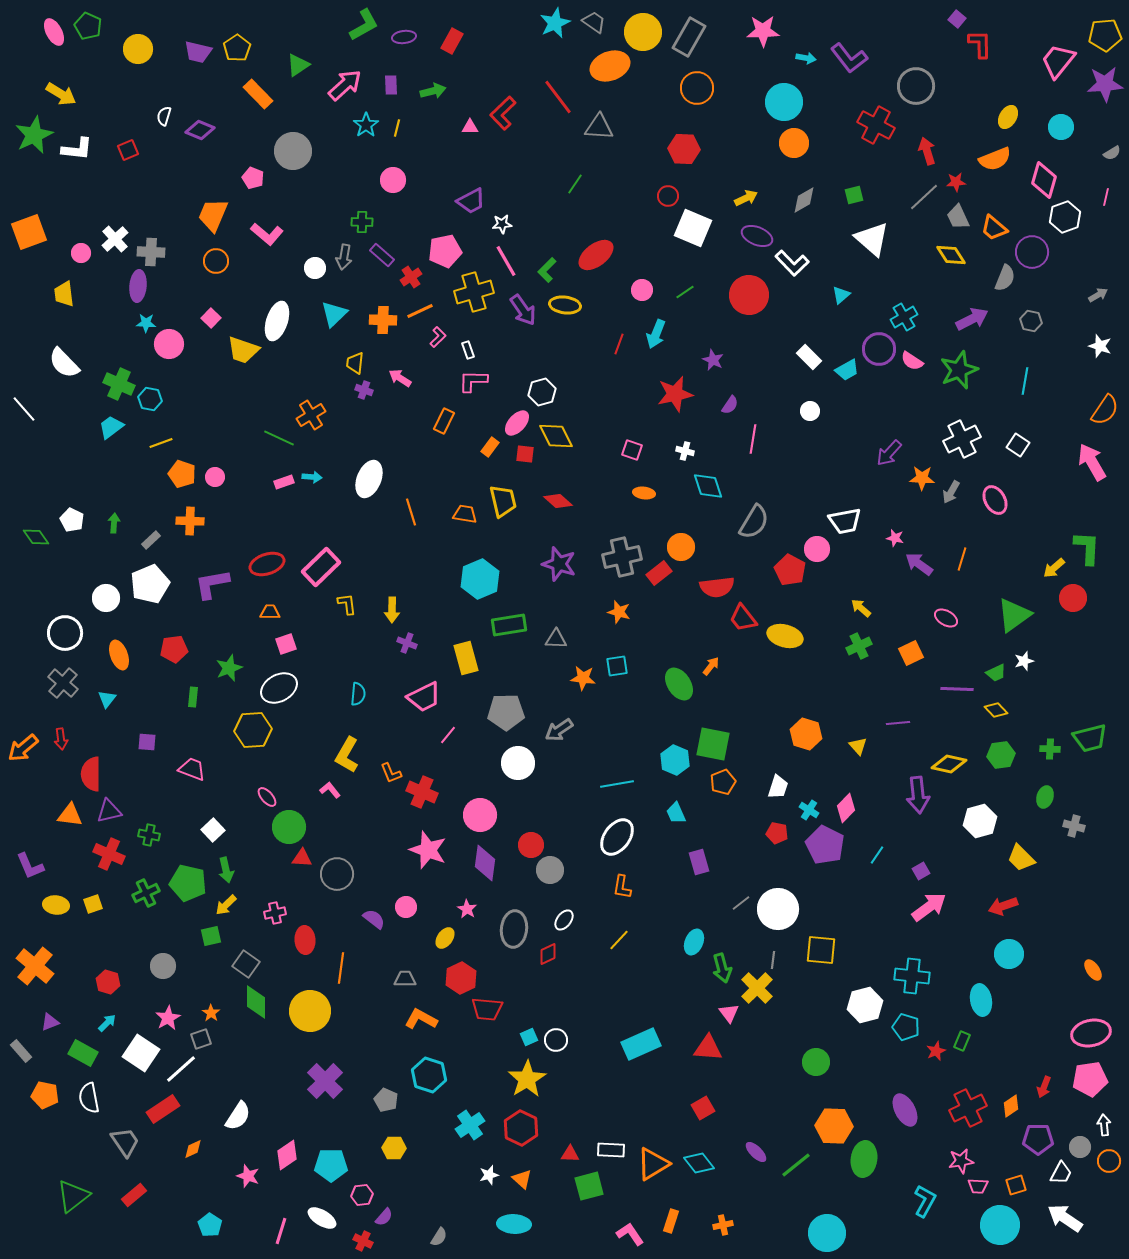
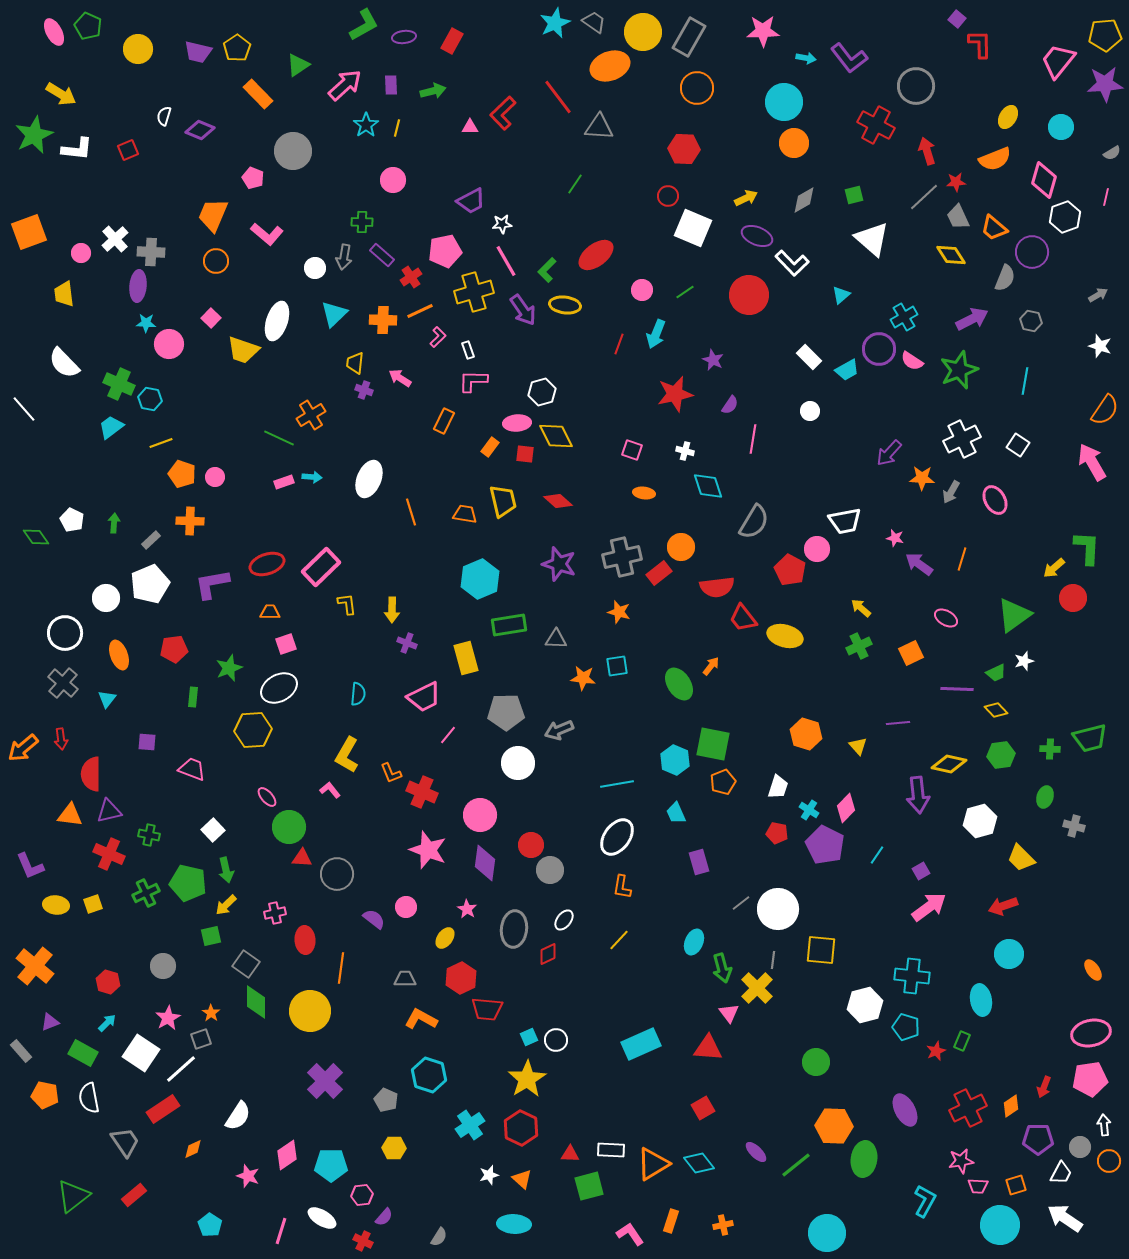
pink ellipse at (517, 423): rotated 44 degrees clockwise
gray arrow at (559, 730): rotated 12 degrees clockwise
